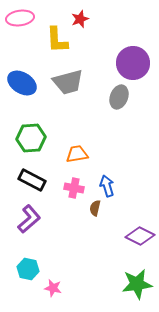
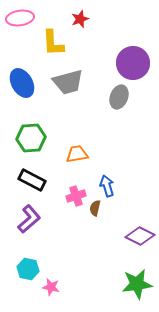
yellow L-shape: moved 4 px left, 3 px down
blue ellipse: rotated 28 degrees clockwise
pink cross: moved 2 px right, 8 px down; rotated 30 degrees counterclockwise
pink star: moved 2 px left, 1 px up
